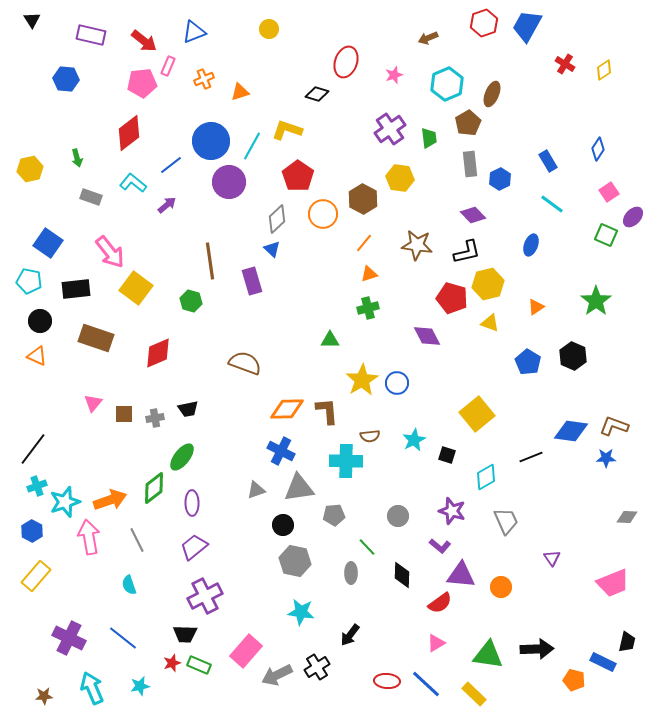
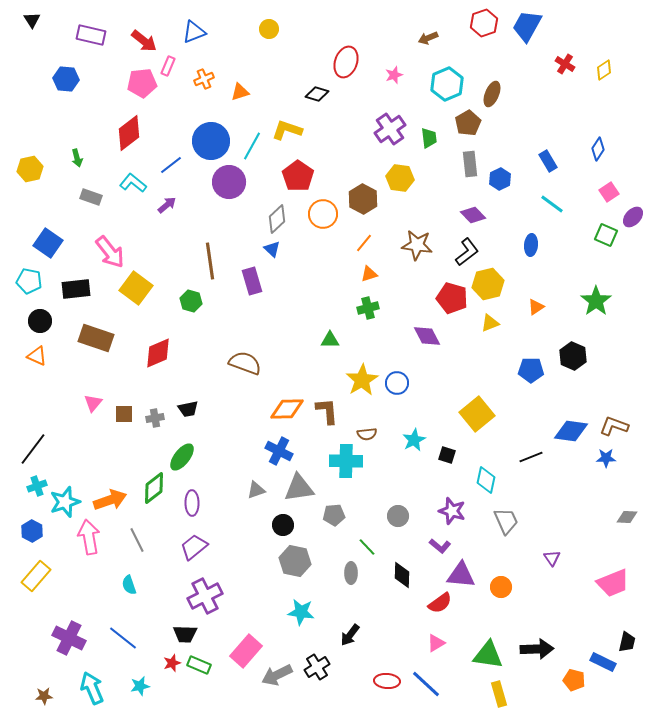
blue ellipse at (531, 245): rotated 15 degrees counterclockwise
black L-shape at (467, 252): rotated 24 degrees counterclockwise
yellow triangle at (490, 323): rotated 42 degrees counterclockwise
blue pentagon at (528, 362): moved 3 px right, 8 px down; rotated 30 degrees counterclockwise
brown semicircle at (370, 436): moved 3 px left, 2 px up
blue cross at (281, 451): moved 2 px left
cyan diamond at (486, 477): moved 3 px down; rotated 48 degrees counterclockwise
yellow rectangle at (474, 694): moved 25 px right; rotated 30 degrees clockwise
